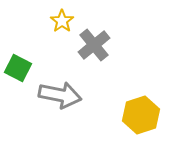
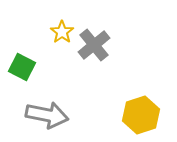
yellow star: moved 11 px down
green square: moved 4 px right, 1 px up
gray arrow: moved 13 px left, 20 px down
